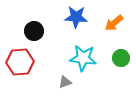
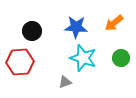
blue star: moved 10 px down
black circle: moved 2 px left
cyan star: rotated 12 degrees clockwise
